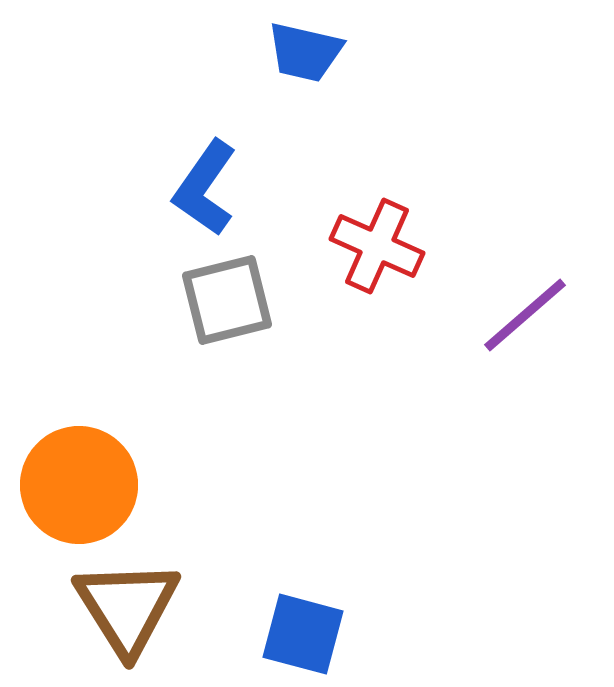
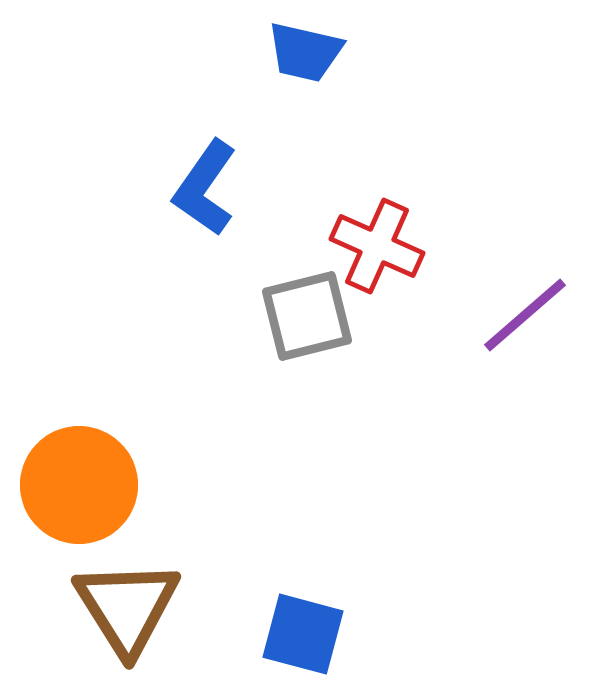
gray square: moved 80 px right, 16 px down
